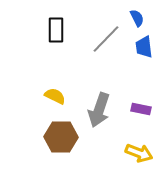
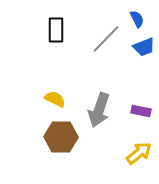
blue semicircle: moved 1 px down
blue trapezoid: rotated 105 degrees counterclockwise
yellow semicircle: moved 3 px down
purple rectangle: moved 2 px down
yellow arrow: rotated 60 degrees counterclockwise
